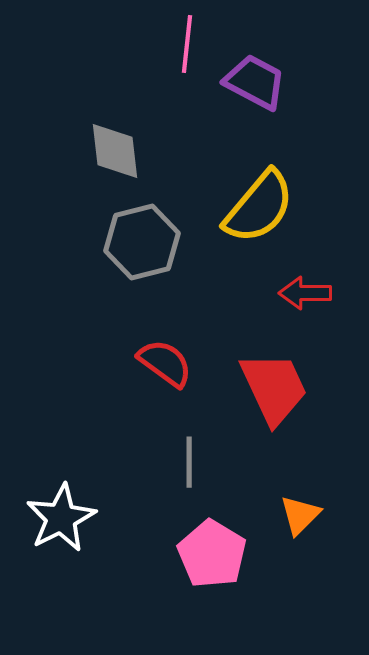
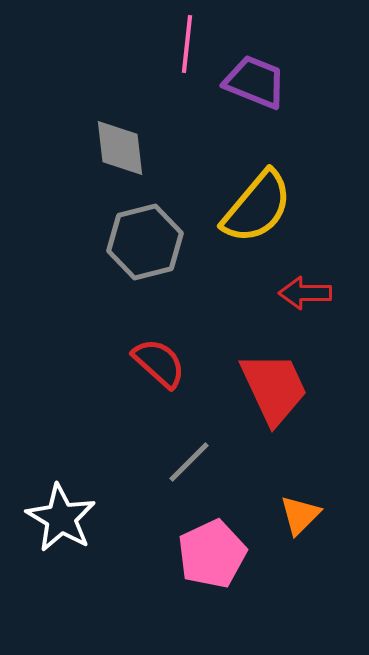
purple trapezoid: rotated 6 degrees counterclockwise
gray diamond: moved 5 px right, 3 px up
yellow semicircle: moved 2 px left
gray hexagon: moved 3 px right
red semicircle: moved 6 px left; rotated 6 degrees clockwise
gray line: rotated 45 degrees clockwise
white star: rotated 14 degrees counterclockwise
pink pentagon: rotated 16 degrees clockwise
